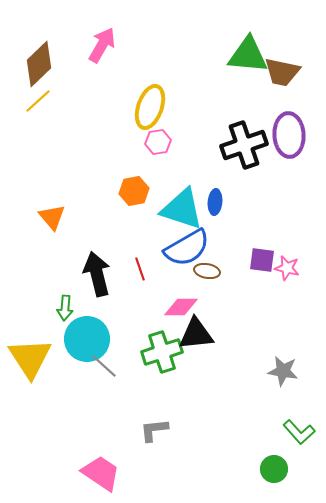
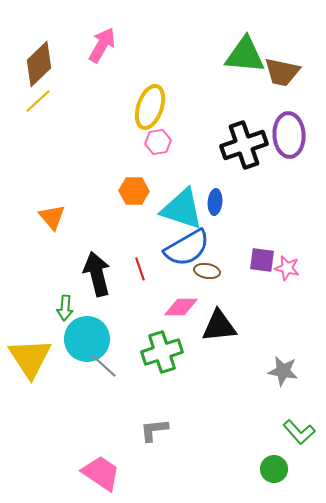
green triangle: moved 3 px left
orange hexagon: rotated 12 degrees clockwise
black triangle: moved 23 px right, 8 px up
